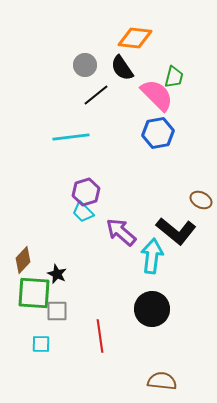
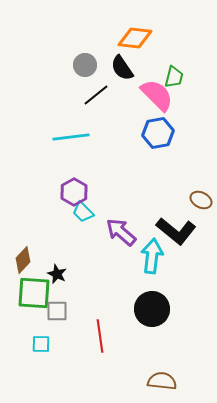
purple hexagon: moved 12 px left; rotated 12 degrees counterclockwise
